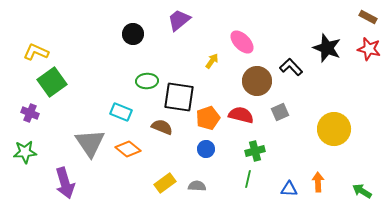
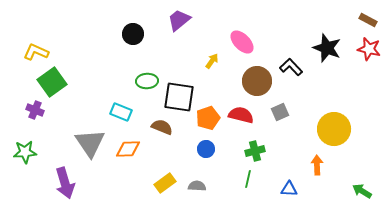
brown rectangle: moved 3 px down
purple cross: moved 5 px right, 3 px up
orange diamond: rotated 40 degrees counterclockwise
orange arrow: moved 1 px left, 17 px up
